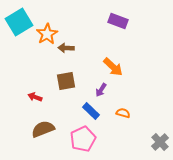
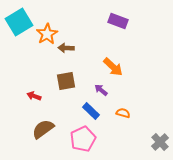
purple arrow: rotated 96 degrees clockwise
red arrow: moved 1 px left, 1 px up
brown semicircle: rotated 15 degrees counterclockwise
